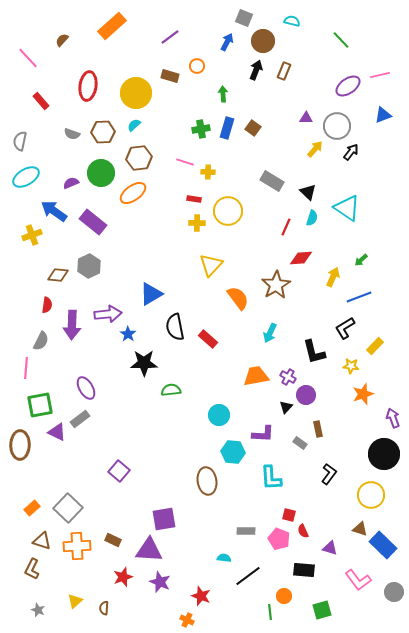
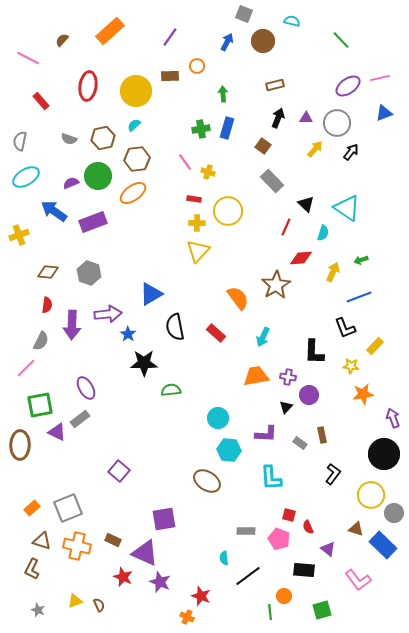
gray square at (244, 18): moved 4 px up
orange rectangle at (112, 26): moved 2 px left, 5 px down
purple line at (170, 37): rotated 18 degrees counterclockwise
pink line at (28, 58): rotated 20 degrees counterclockwise
black arrow at (256, 70): moved 22 px right, 48 px down
brown rectangle at (284, 71): moved 9 px left, 14 px down; rotated 54 degrees clockwise
pink line at (380, 75): moved 3 px down
brown rectangle at (170, 76): rotated 18 degrees counterclockwise
yellow circle at (136, 93): moved 2 px up
blue triangle at (383, 115): moved 1 px right, 2 px up
gray circle at (337, 126): moved 3 px up
brown square at (253, 128): moved 10 px right, 18 px down
brown hexagon at (103, 132): moved 6 px down; rotated 10 degrees counterclockwise
gray semicircle at (72, 134): moved 3 px left, 5 px down
brown hexagon at (139, 158): moved 2 px left, 1 px down
pink line at (185, 162): rotated 36 degrees clockwise
yellow cross at (208, 172): rotated 16 degrees clockwise
green circle at (101, 173): moved 3 px left, 3 px down
gray rectangle at (272, 181): rotated 15 degrees clockwise
black triangle at (308, 192): moved 2 px left, 12 px down
cyan semicircle at (312, 218): moved 11 px right, 15 px down
purple rectangle at (93, 222): rotated 60 degrees counterclockwise
yellow cross at (32, 235): moved 13 px left
green arrow at (361, 260): rotated 24 degrees clockwise
yellow triangle at (211, 265): moved 13 px left, 14 px up
gray hexagon at (89, 266): moved 7 px down; rotated 15 degrees counterclockwise
brown diamond at (58, 275): moved 10 px left, 3 px up
yellow arrow at (333, 277): moved 5 px up
black L-shape at (345, 328): rotated 80 degrees counterclockwise
cyan arrow at (270, 333): moved 7 px left, 4 px down
red rectangle at (208, 339): moved 8 px right, 6 px up
black L-shape at (314, 352): rotated 16 degrees clockwise
pink line at (26, 368): rotated 40 degrees clockwise
purple cross at (288, 377): rotated 21 degrees counterclockwise
orange star at (363, 394): rotated 10 degrees clockwise
purple circle at (306, 395): moved 3 px right
cyan circle at (219, 415): moved 1 px left, 3 px down
brown rectangle at (318, 429): moved 4 px right, 6 px down
purple L-shape at (263, 434): moved 3 px right
cyan hexagon at (233, 452): moved 4 px left, 2 px up
black L-shape at (329, 474): moved 4 px right
brown ellipse at (207, 481): rotated 48 degrees counterclockwise
gray square at (68, 508): rotated 24 degrees clockwise
brown triangle at (360, 529): moved 4 px left
red semicircle at (303, 531): moved 5 px right, 4 px up
orange cross at (77, 546): rotated 16 degrees clockwise
purple triangle at (330, 548): moved 2 px left, 1 px down; rotated 21 degrees clockwise
purple triangle at (149, 550): moved 4 px left, 3 px down; rotated 20 degrees clockwise
cyan semicircle at (224, 558): rotated 104 degrees counterclockwise
red star at (123, 577): rotated 30 degrees counterclockwise
gray circle at (394, 592): moved 79 px up
yellow triangle at (75, 601): rotated 21 degrees clockwise
brown semicircle at (104, 608): moved 5 px left, 3 px up; rotated 152 degrees clockwise
orange cross at (187, 620): moved 3 px up
